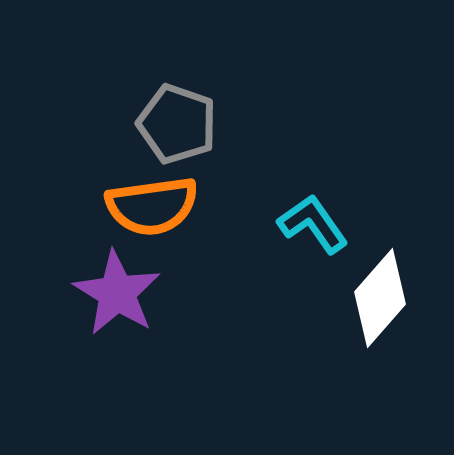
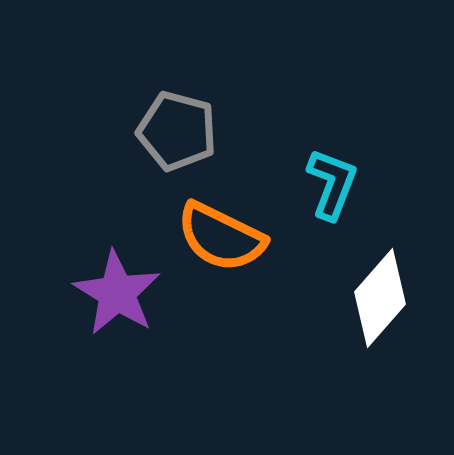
gray pentagon: moved 7 px down; rotated 4 degrees counterclockwise
orange semicircle: moved 69 px right, 31 px down; rotated 34 degrees clockwise
cyan L-shape: moved 19 px right, 40 px up; rotated 56 degrees clockwise
